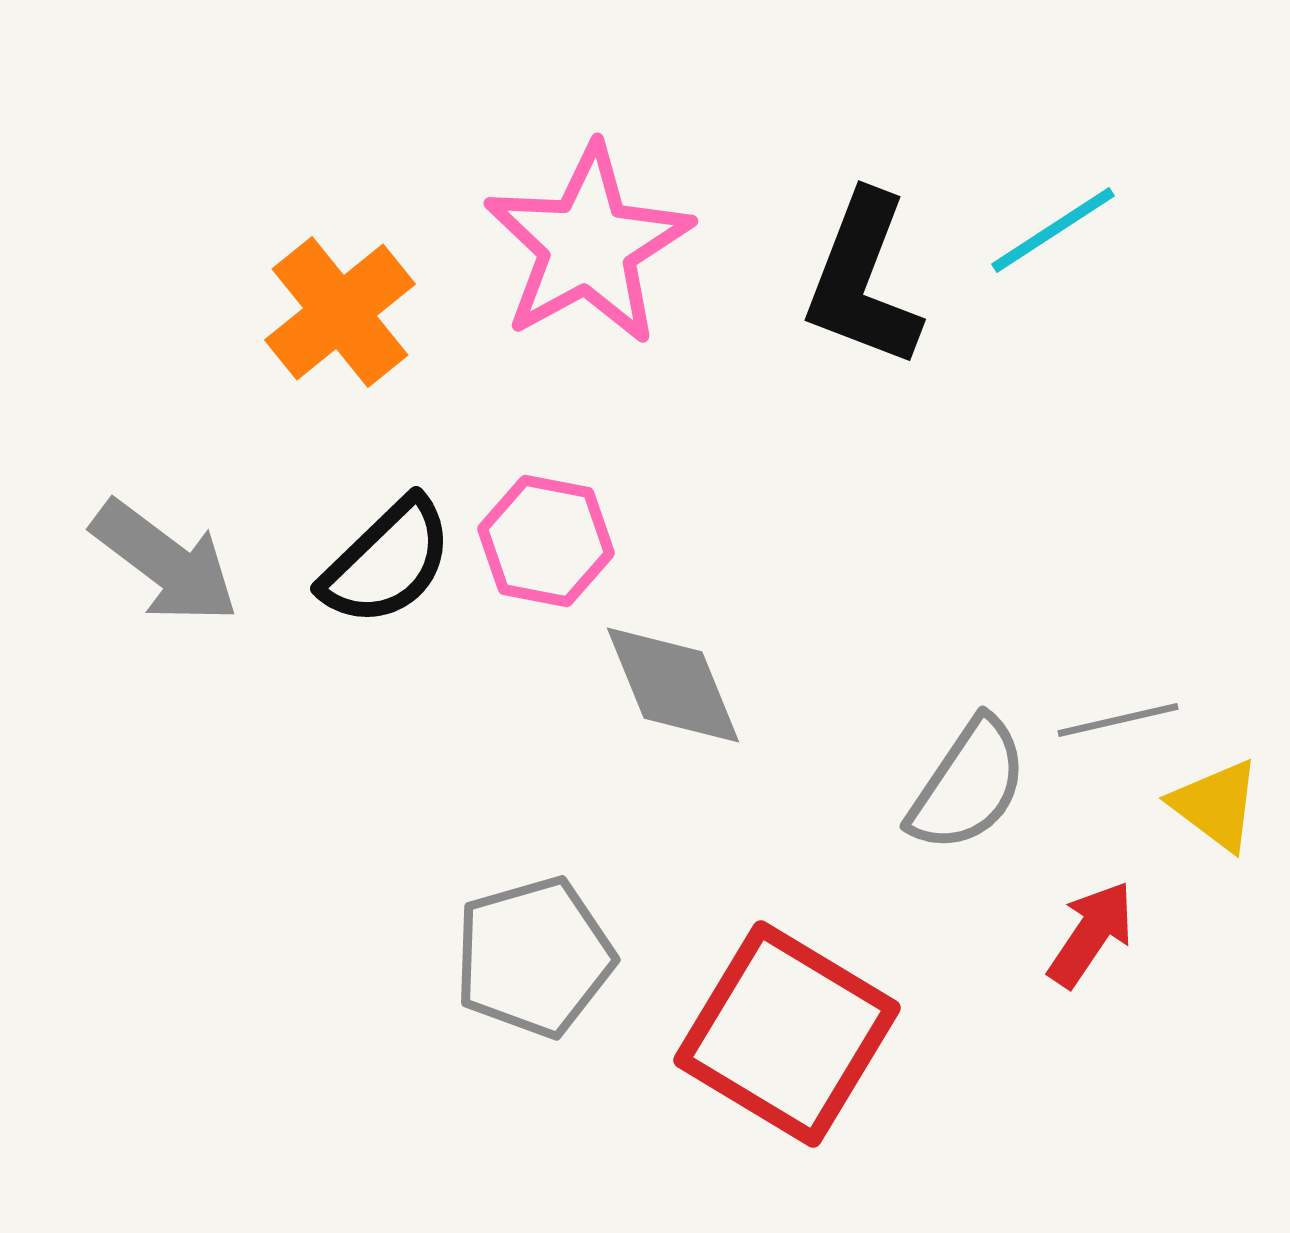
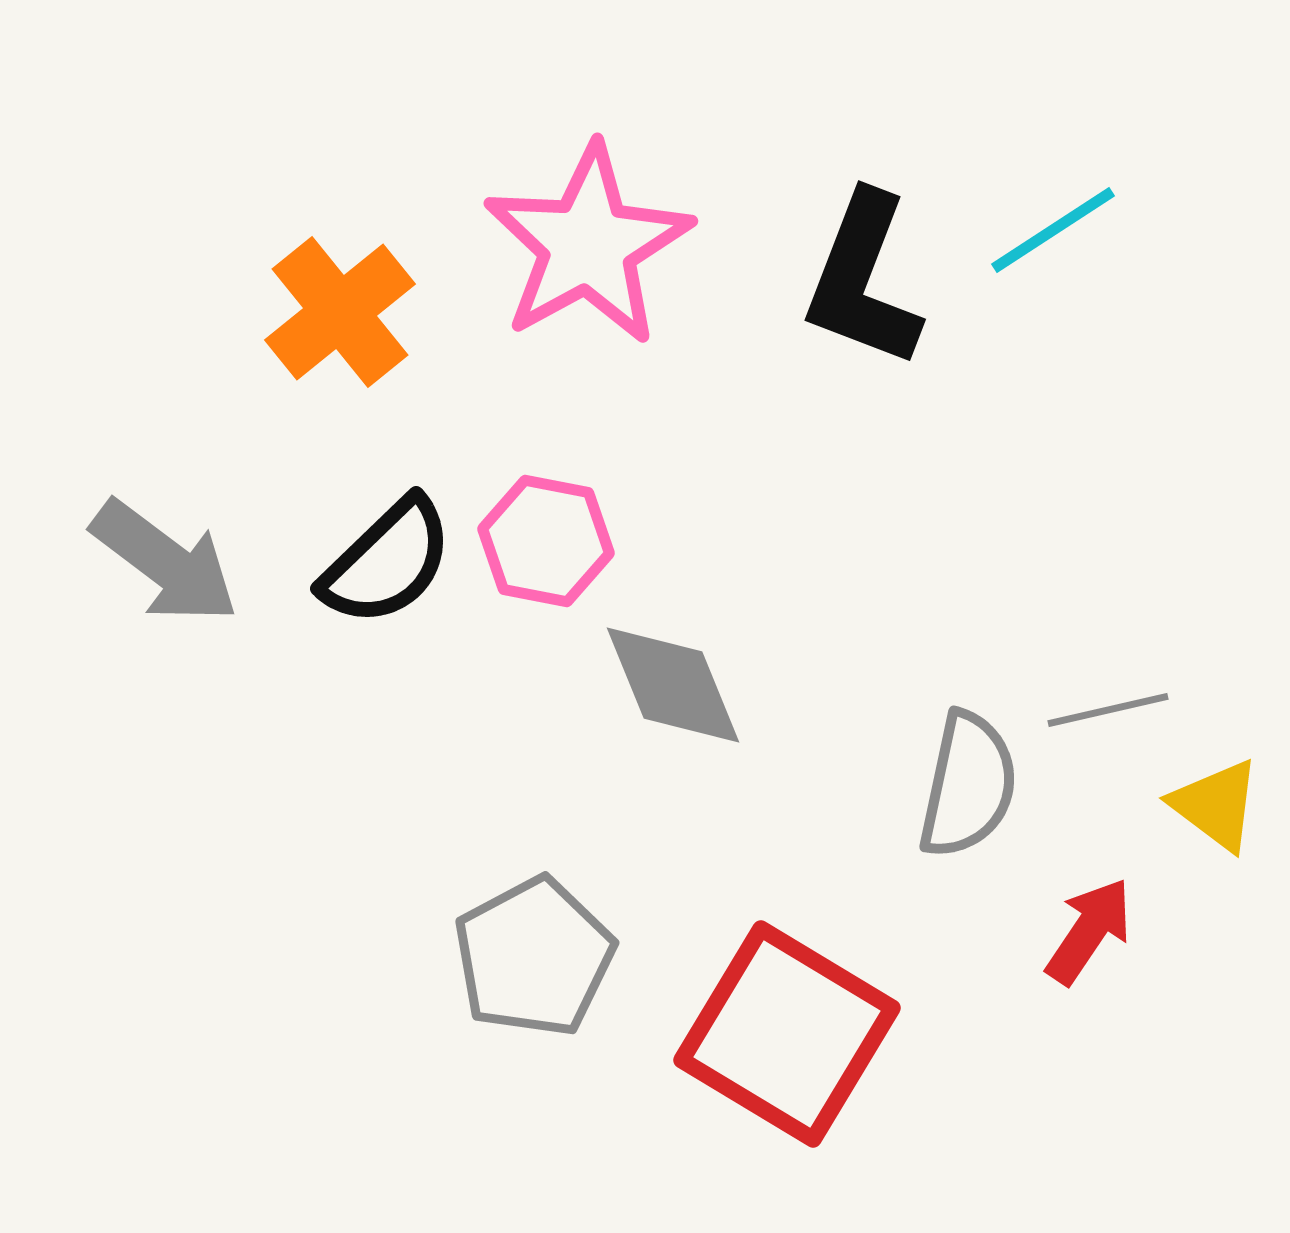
gray line: moved 10 px left, 10 px up
gray semicircle: rotated 22 degrees counterclockwise
red arrow: moved 2 px left, 3 px up
gray pentagon: rotated 12 degrees counterclockwise
